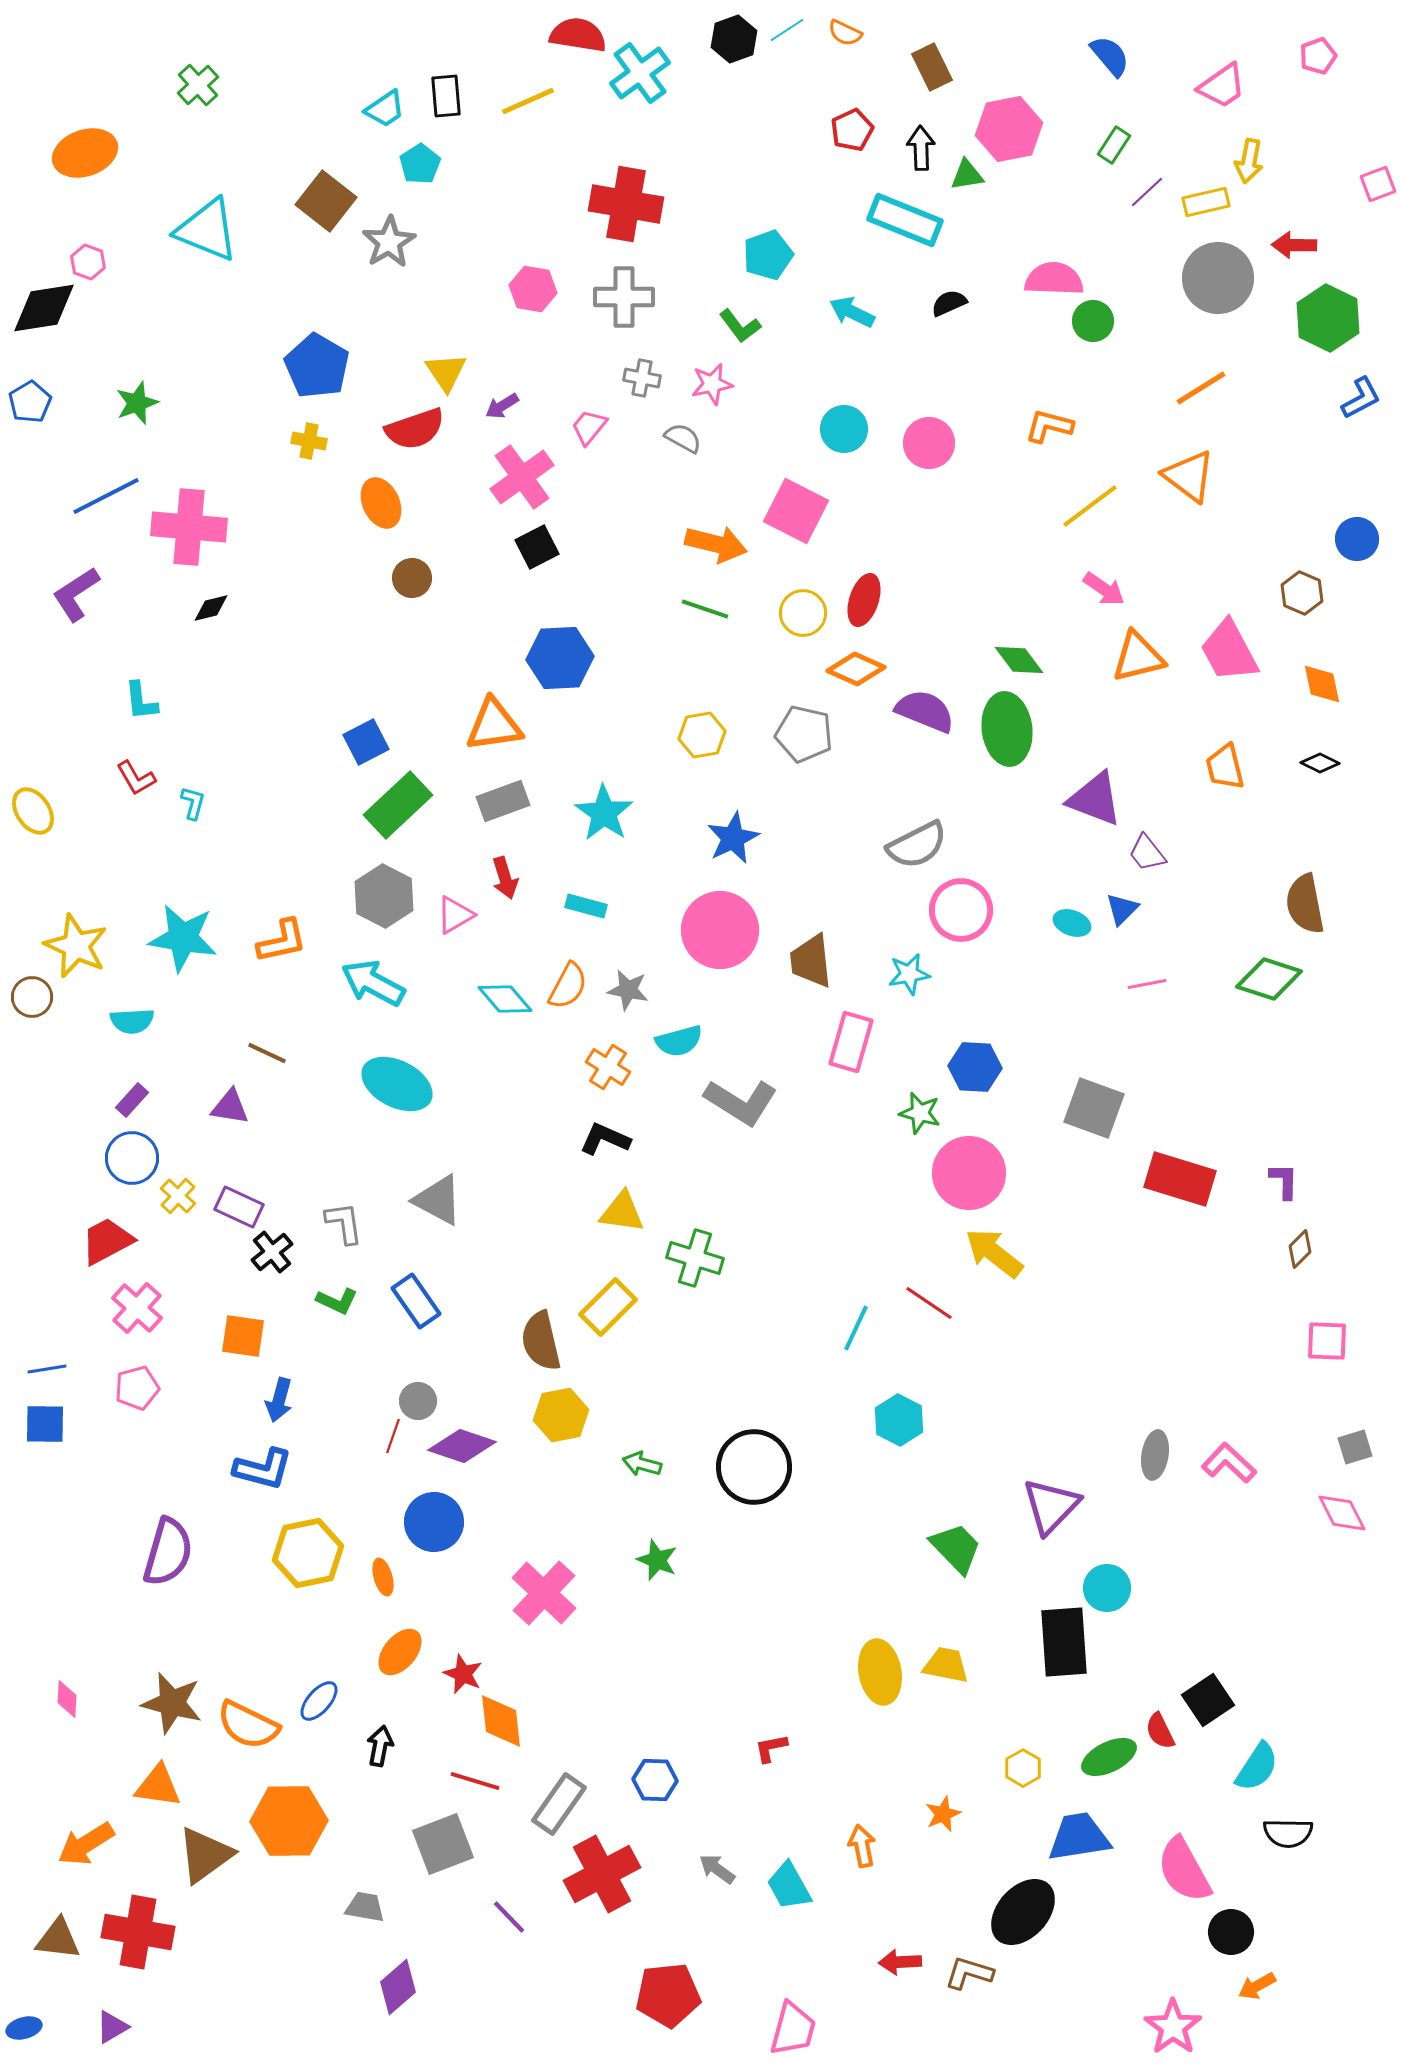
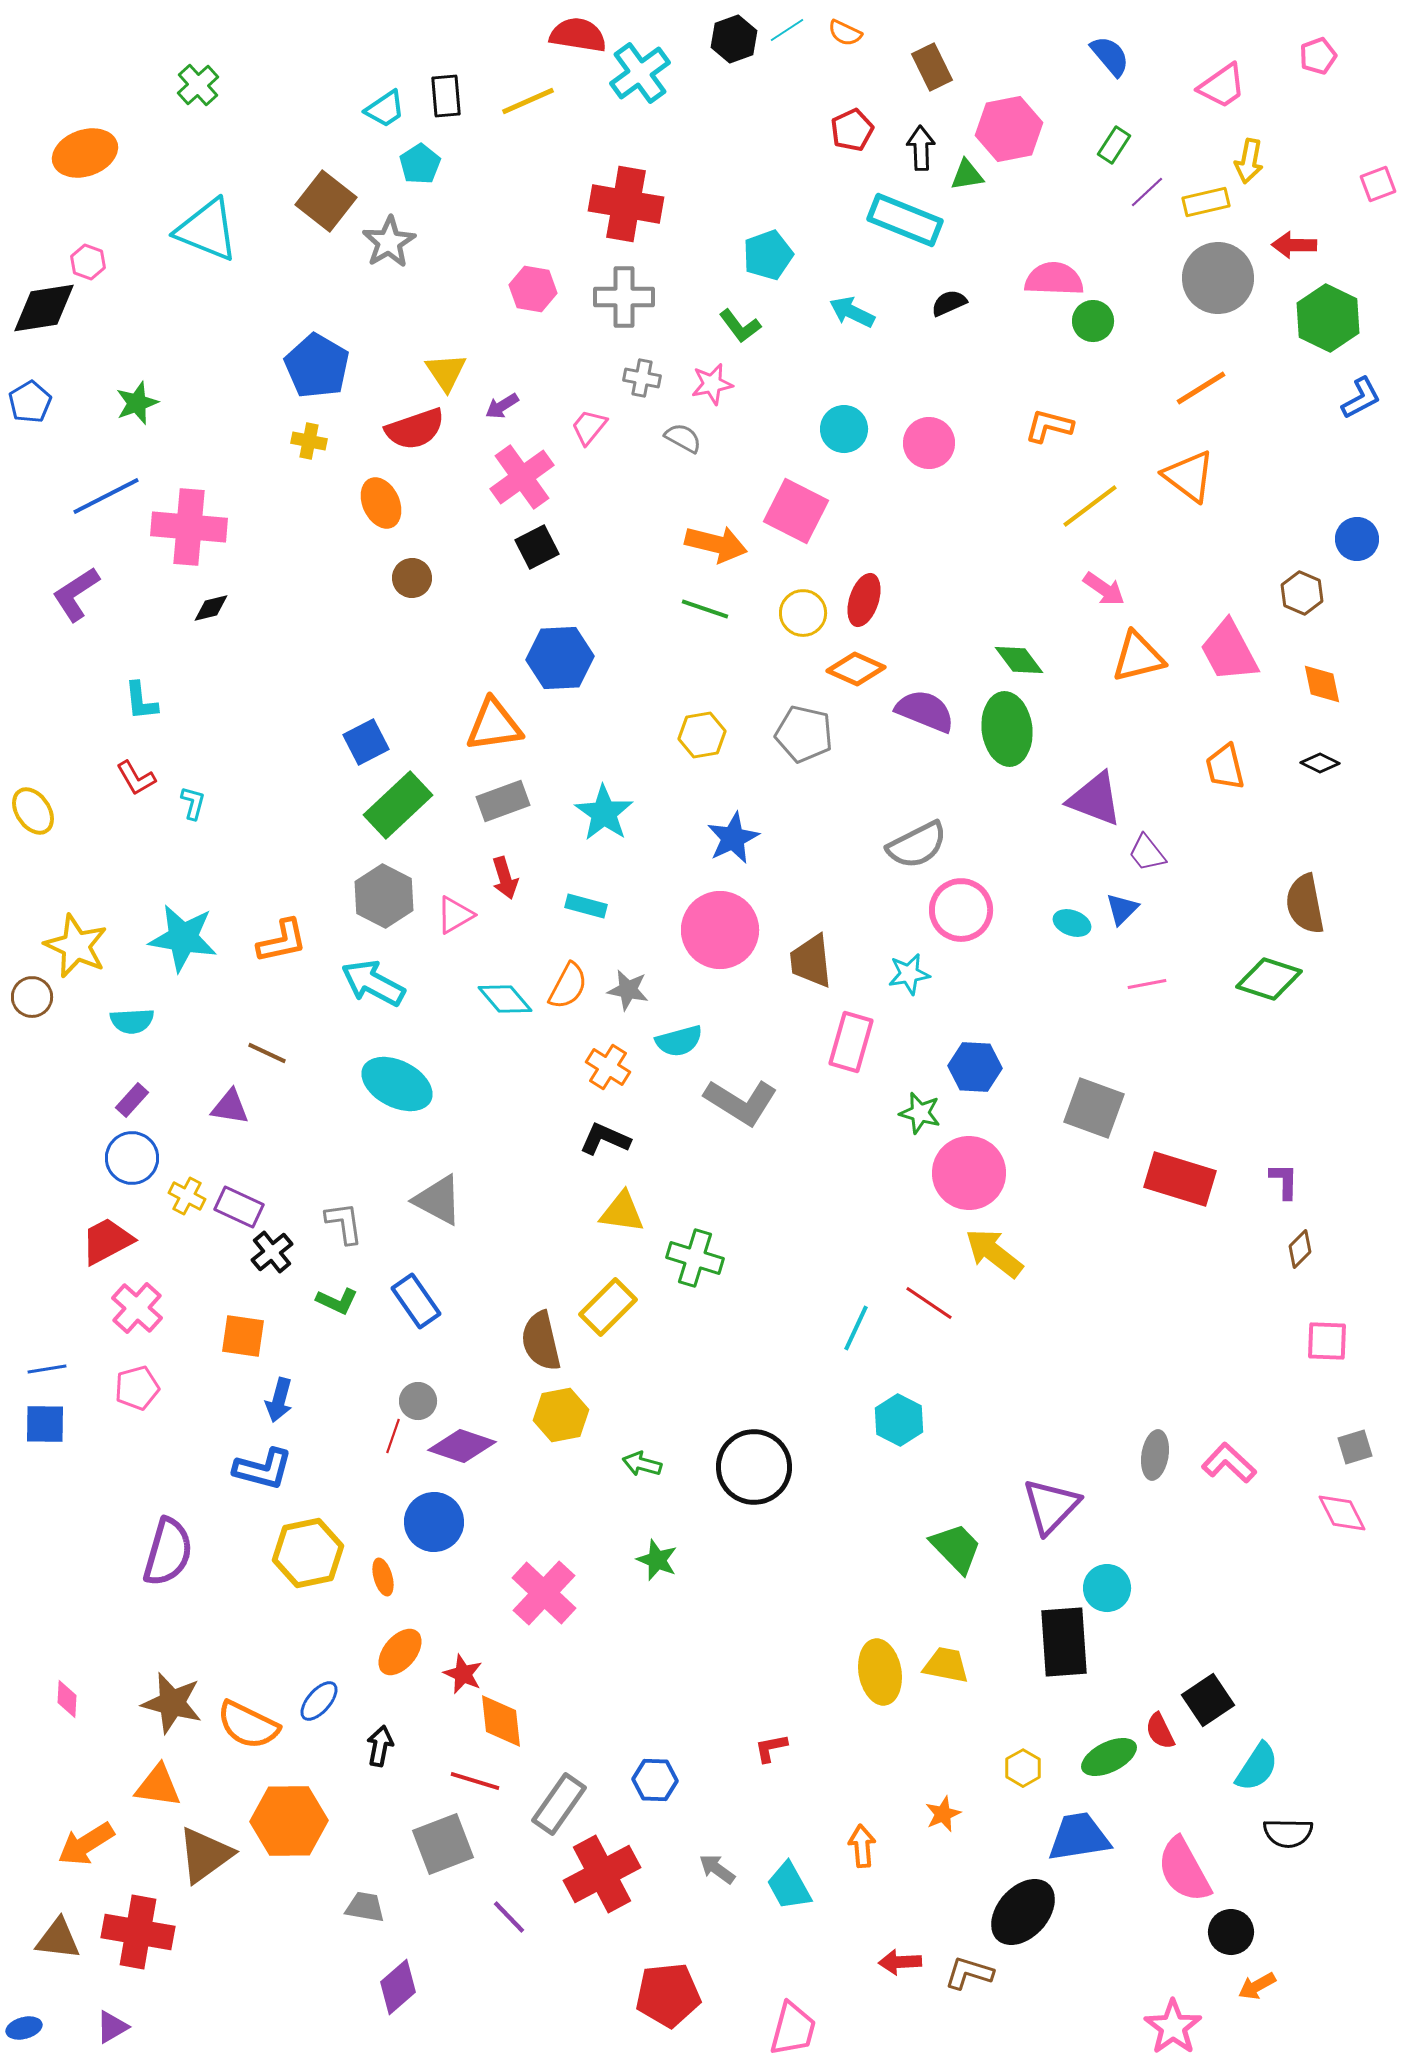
yellow cross at (178, 1196): moved 9 px right; rotated 15 degrees counterclockwise
orange arrow at (862, 1846): rotated 6 degrees clockwise
